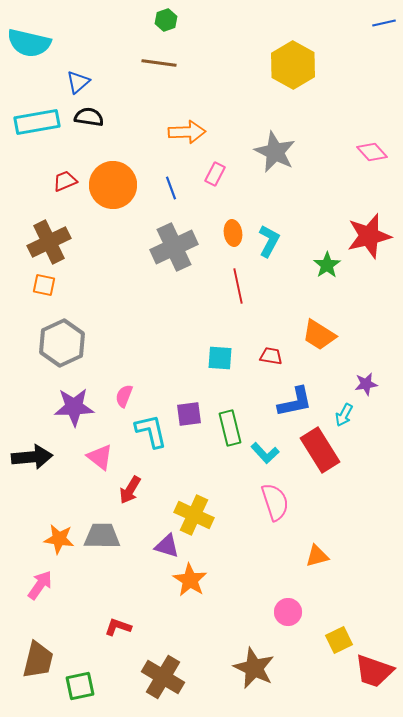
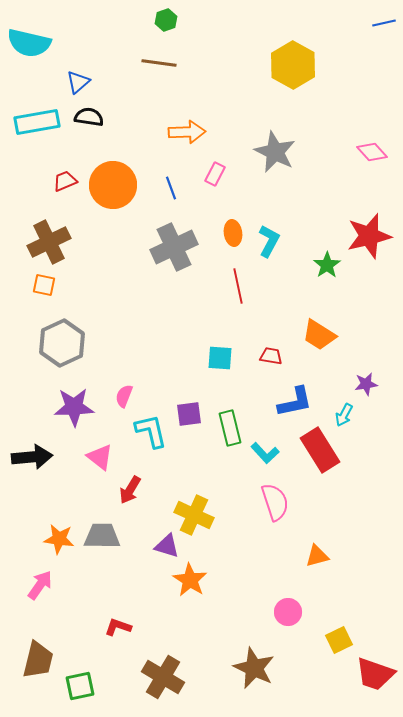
red trapezoid at (374, 671): moved 1 px right, 3 px down
